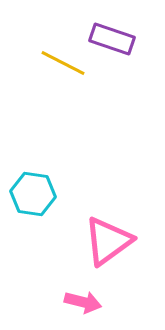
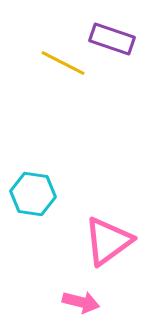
pink arrow: moved 2 px left
